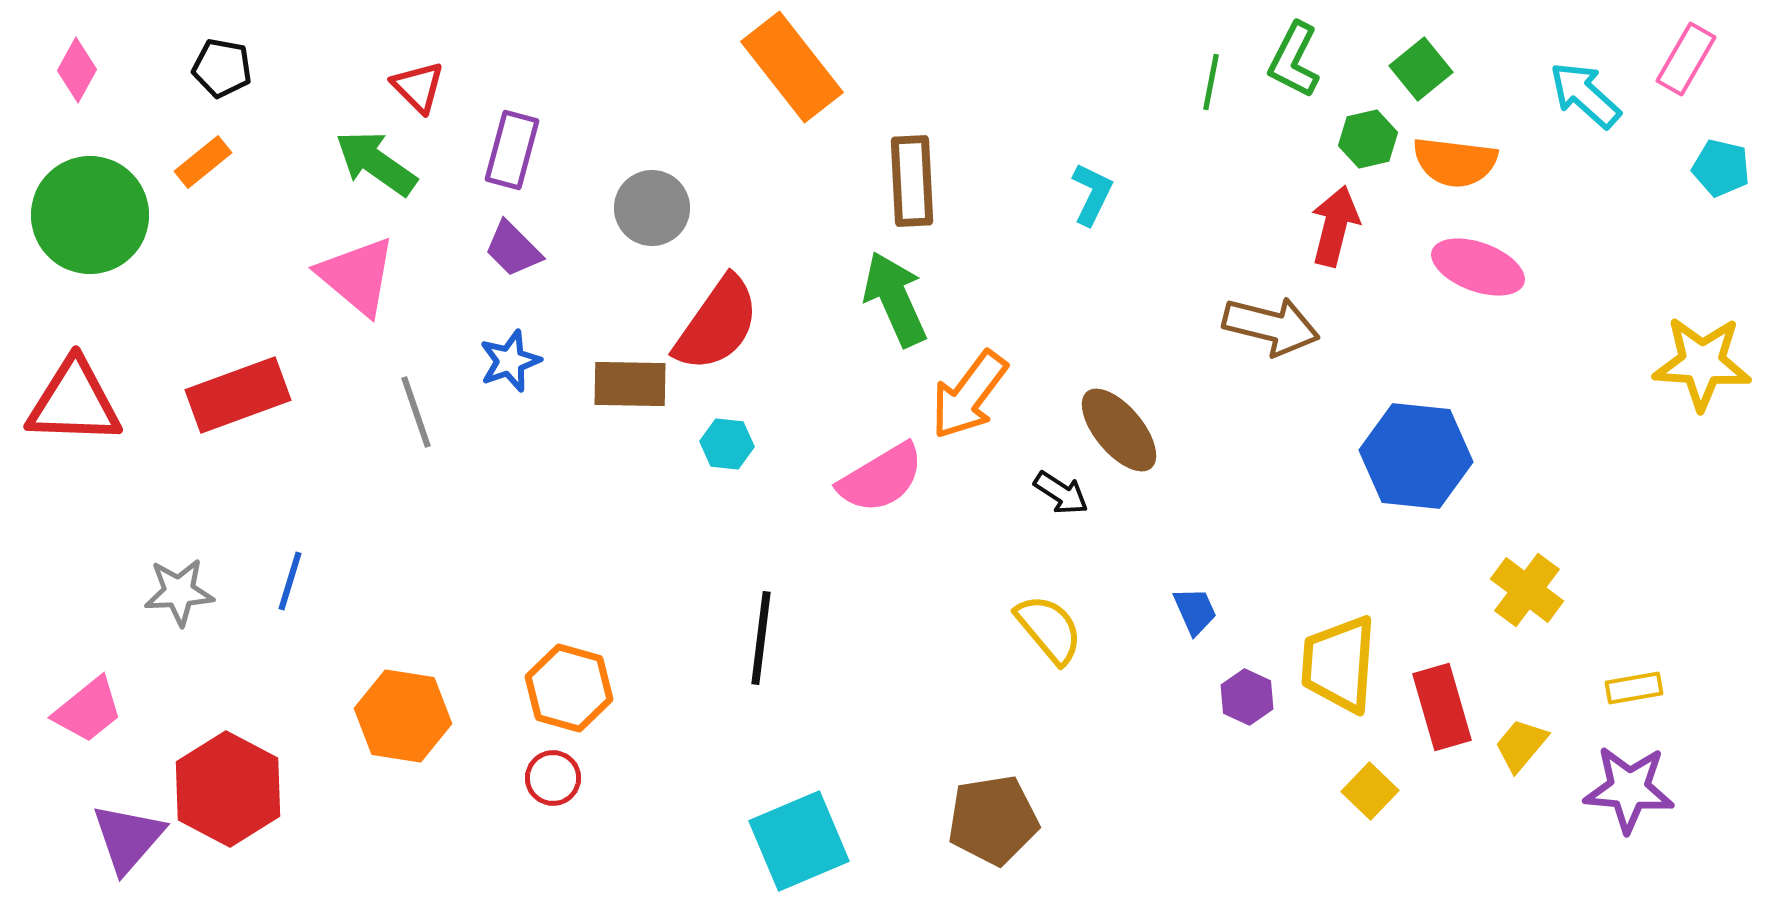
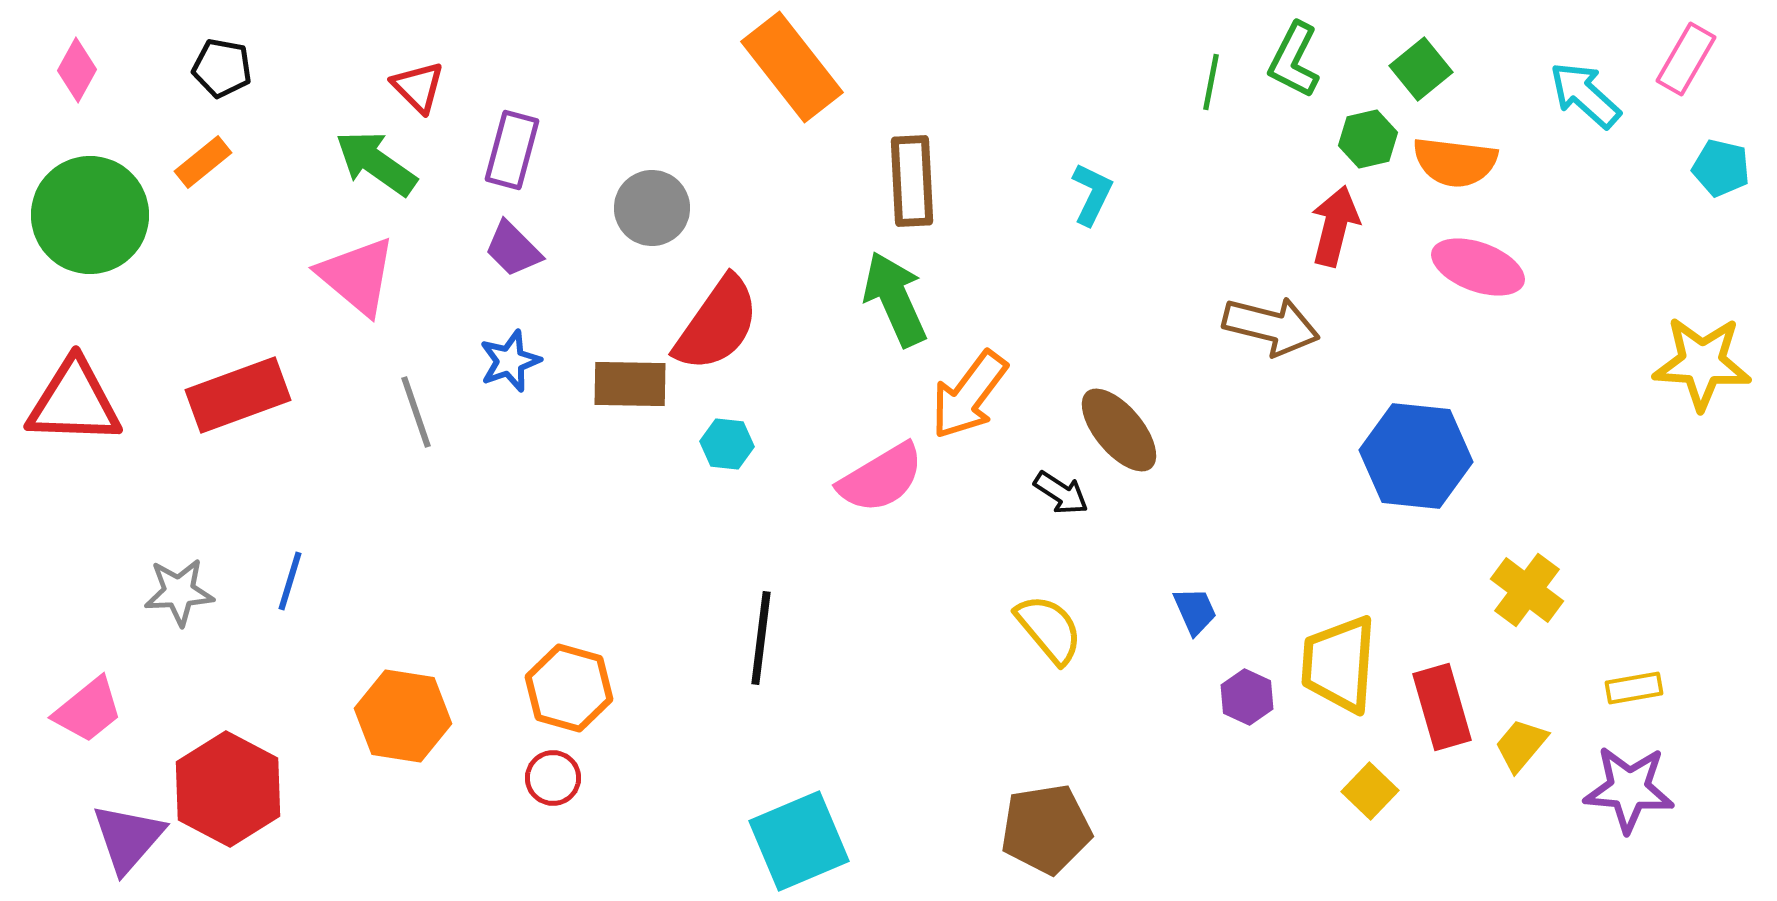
brown pentagon at (993, 820): moved 53 px right, 9 px down
